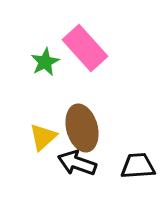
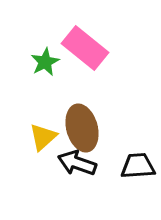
pink rectangle: rotated 9 degrees counterclockwise
